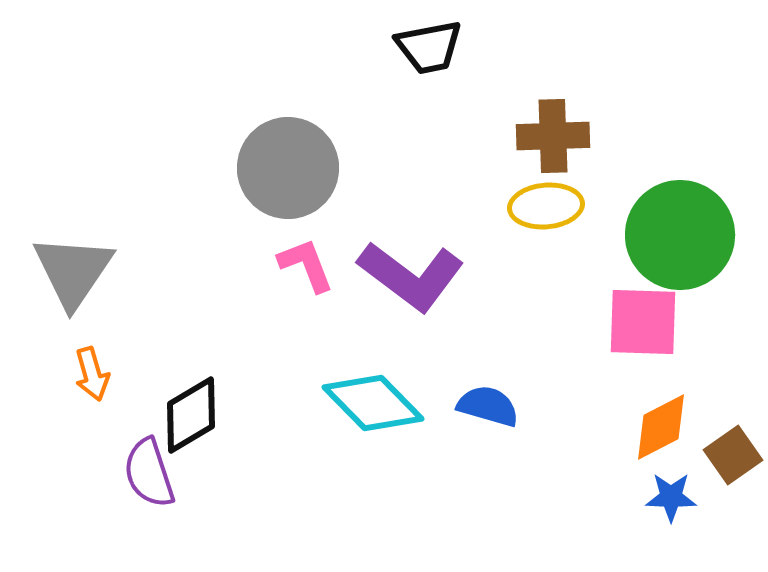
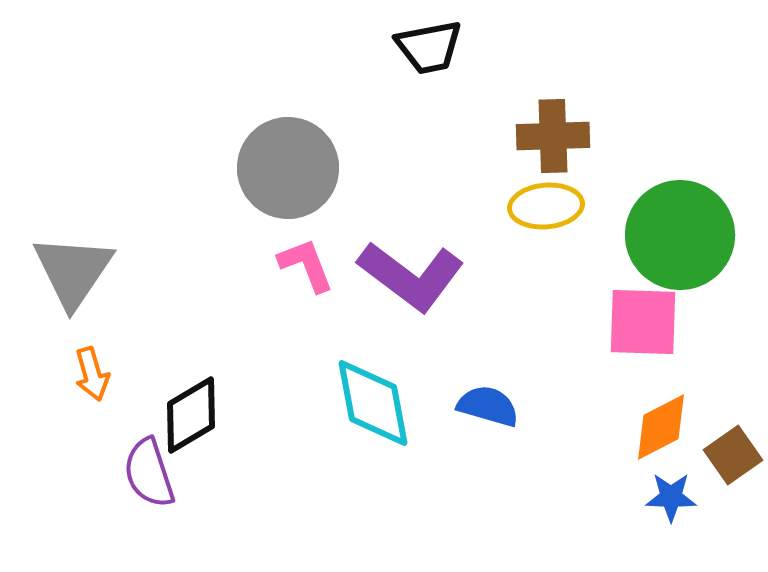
cyan diamond: rotated 34 degrees clockwise
